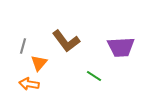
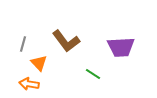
gray line: moved 2 px up
orange triangle: rotated 24 degrees counterclockwise
green line: moved 1 px left, 2 px up
